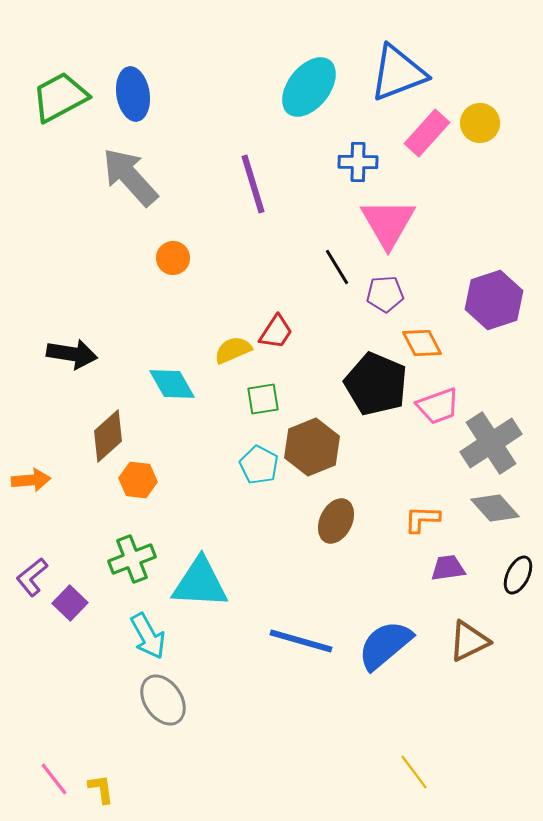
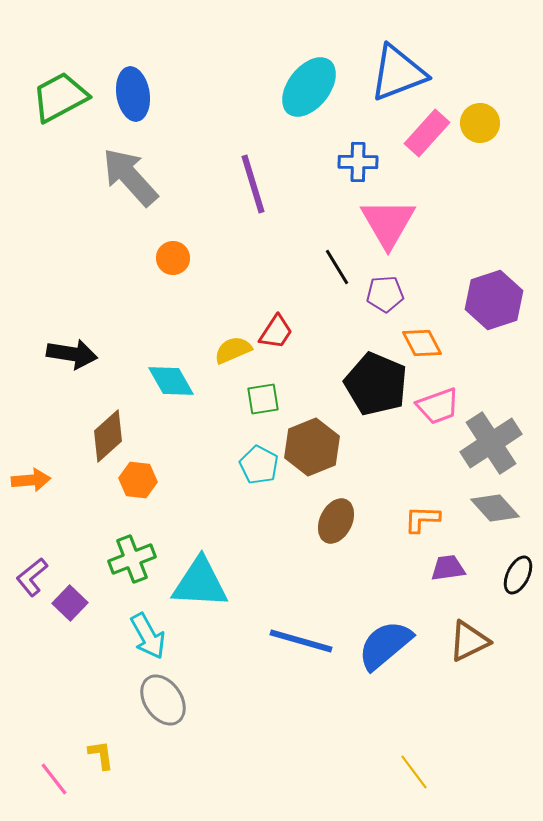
cyan diamond at (172, 384): moved 1 px left, 3 px up
yellow L-shape at (101, 789): moved 34 px up
